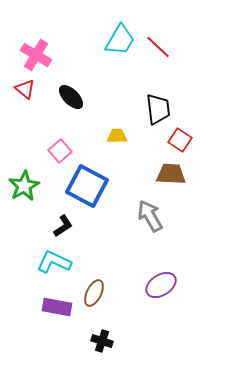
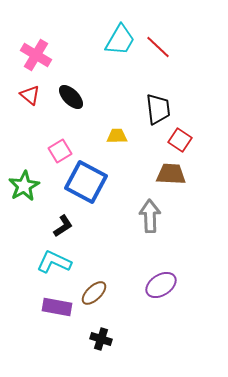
red triangle: moved 5 px right, 6 px down
pink square: rotated 10 degrees clockwise
blue square: moved 1 px left, 4 px up
gray arrow: rotated 28 degrees clockwise
brown ellipse: rotated 20 degrees clockwise
black cross: moved 1 px left, 2 px up
